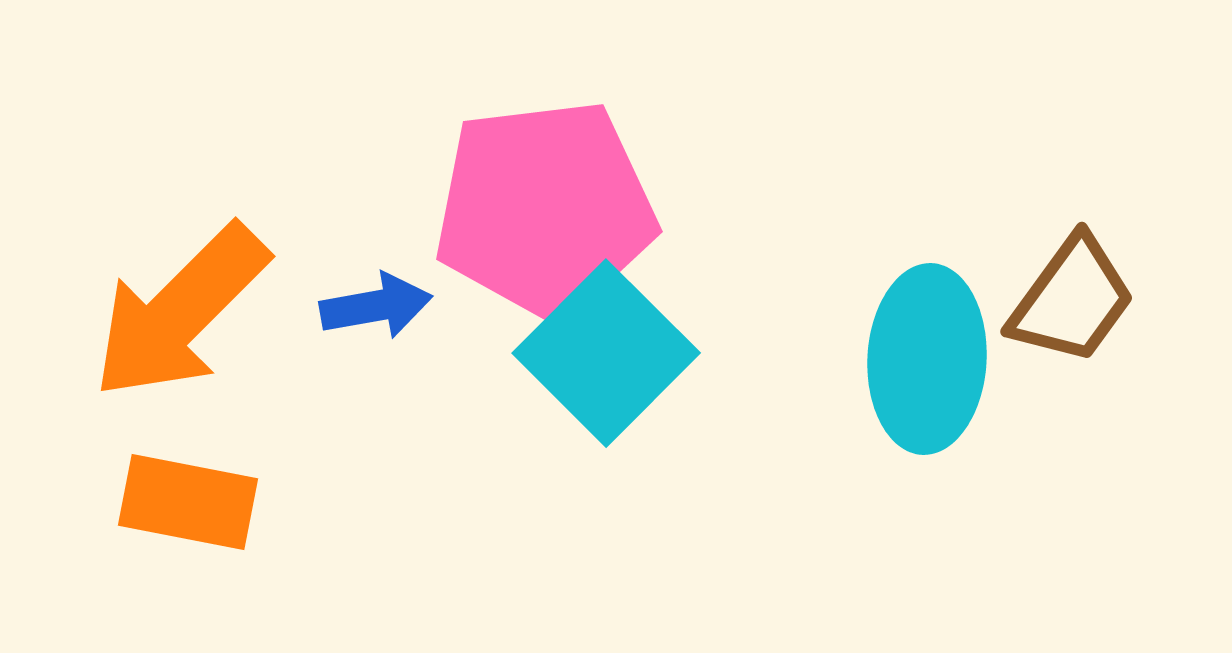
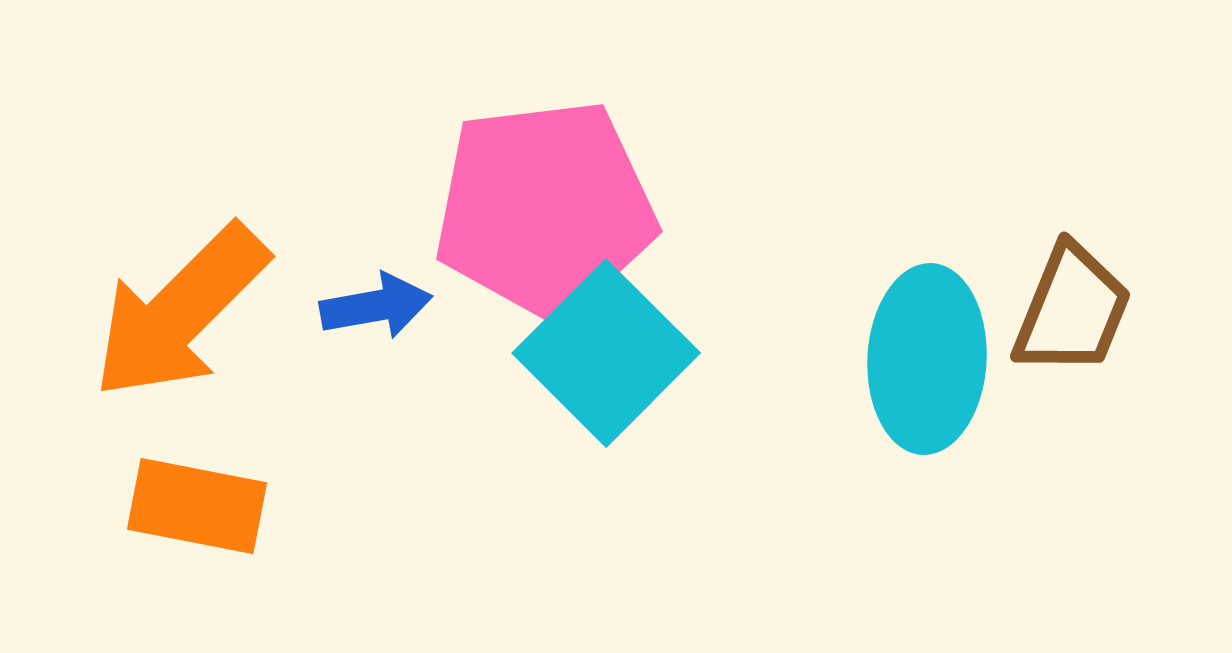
brown trapezoid: moved 10 px down; rotated 14 degrees counterclockwise
orange rectangle: moved 9 px right, 4 px down
